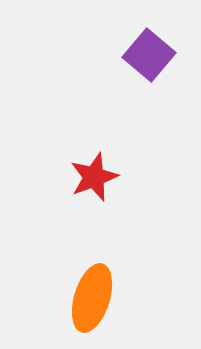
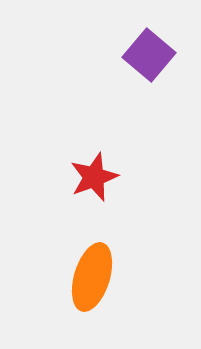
orange ellipse: moved 21 px up
